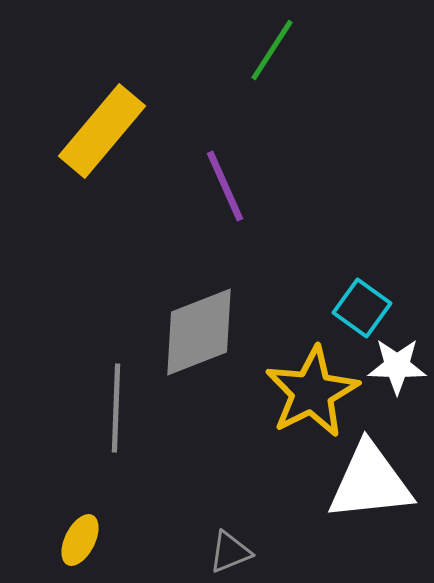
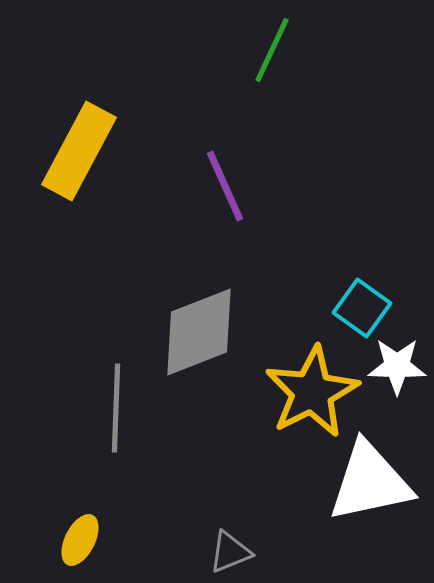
green line: rotated 8 degrees counterclockwise
yellow rectangle: moved 23 px left, 20 px down; rotated 12 degrees counterclockwise
white triangle: rotated 6 degrees counterclockwise
